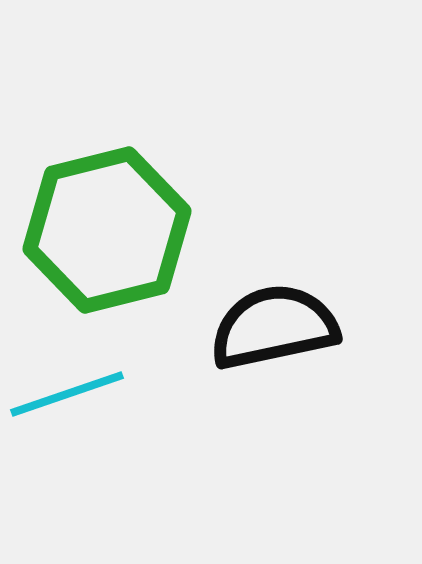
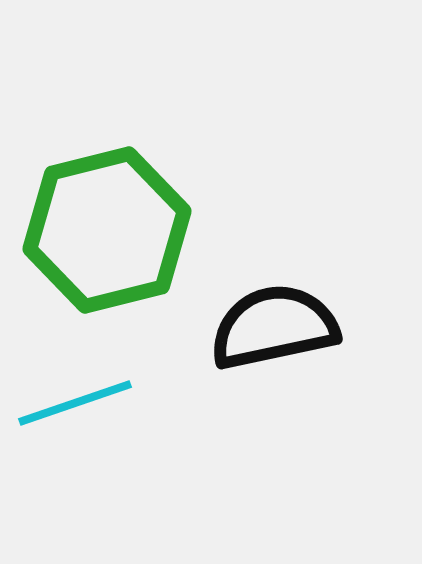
cyan line: moved 8 px right, 9 px down
